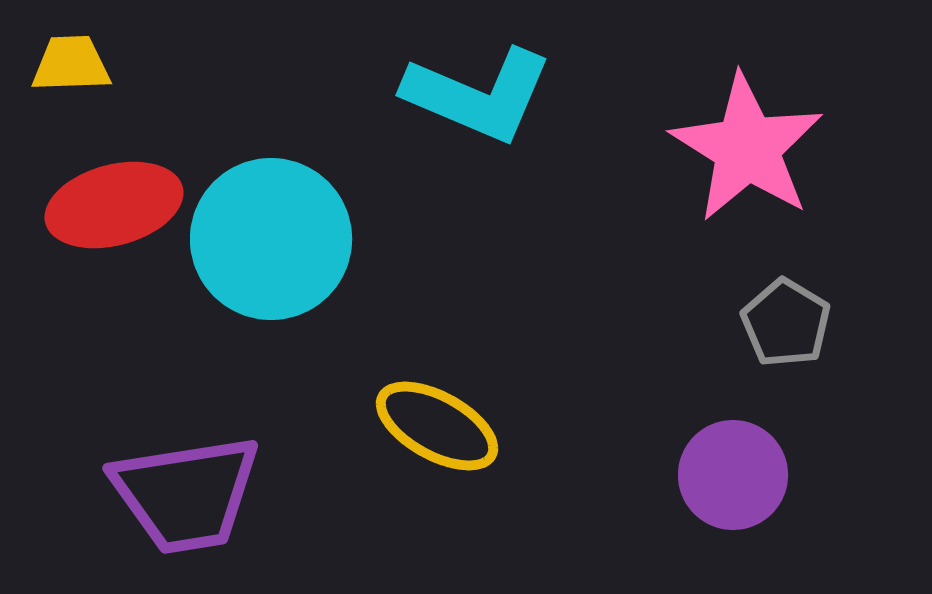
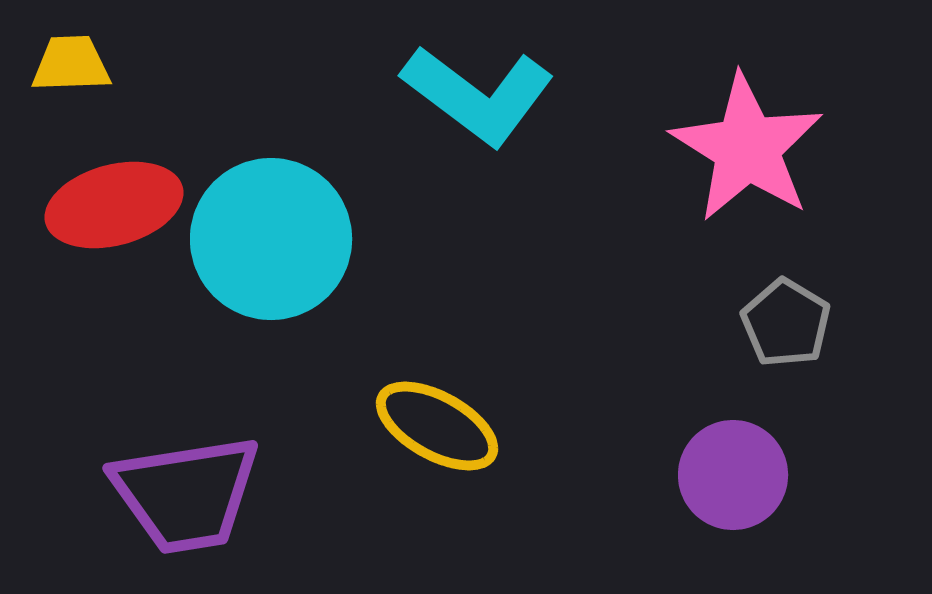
cyan L-shape: rotated 14 degrees clockwise
